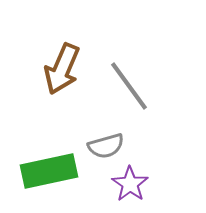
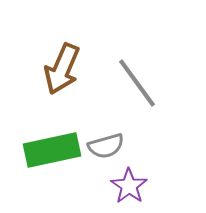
gray line: moved 8 px right, 3 px up
green rectangle: moved 3 px right, 21 px up
purple star: moved 1 px left, 2 px down
